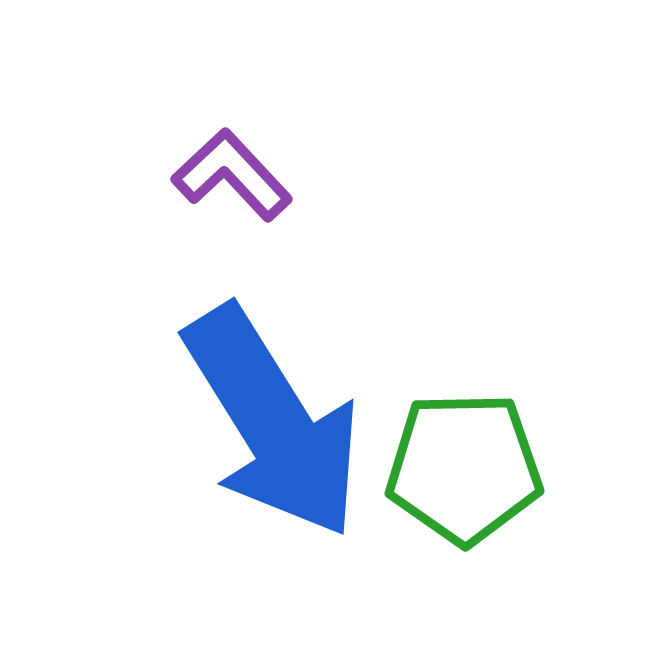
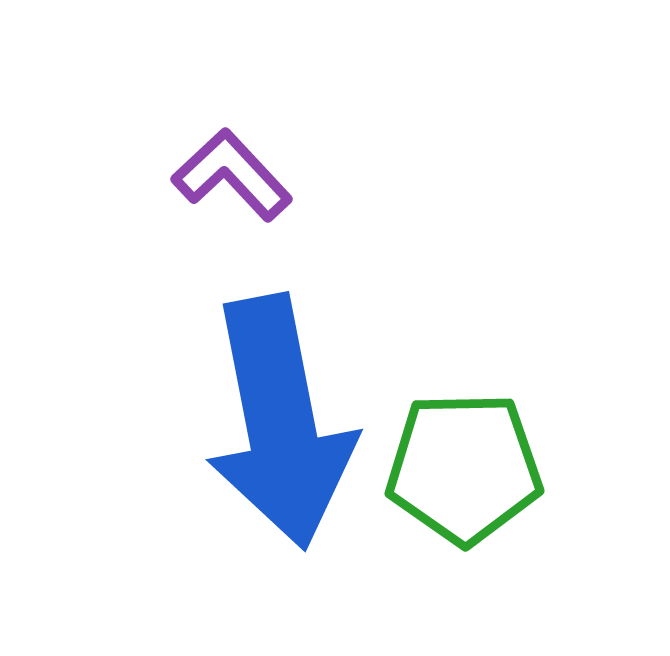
blue arrow: moved 7 px right; rotated 21 degrees clockwise
